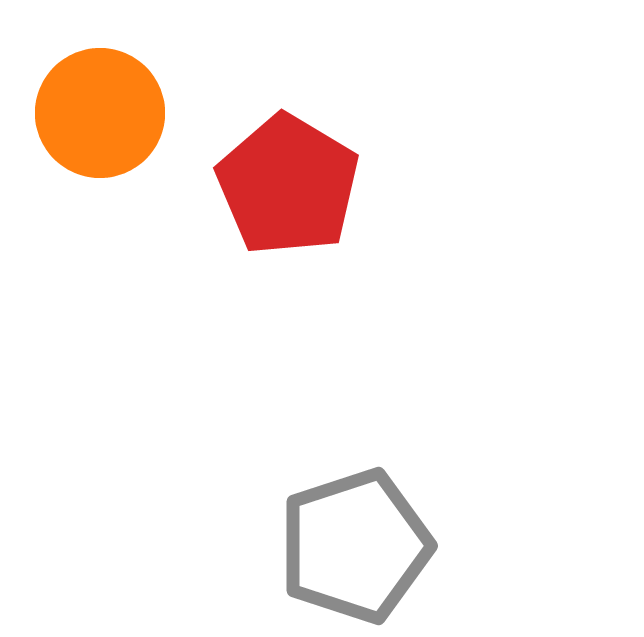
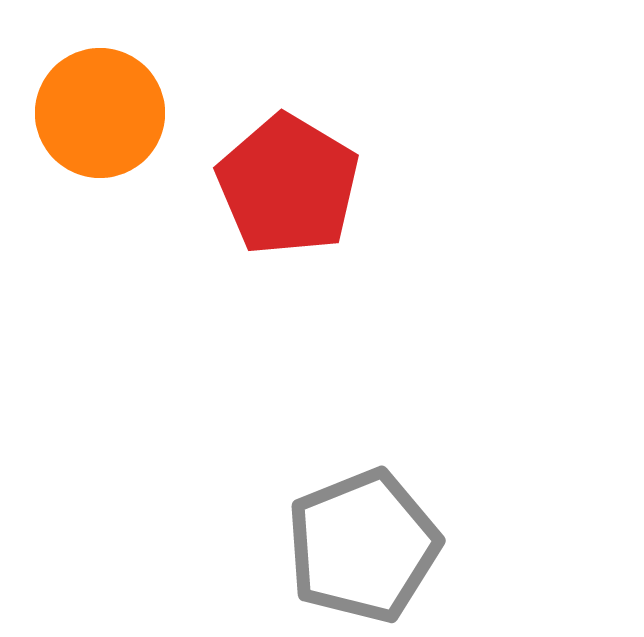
gray pentagon: moved 8 px right; rotated 4 degrees counterclockwise
